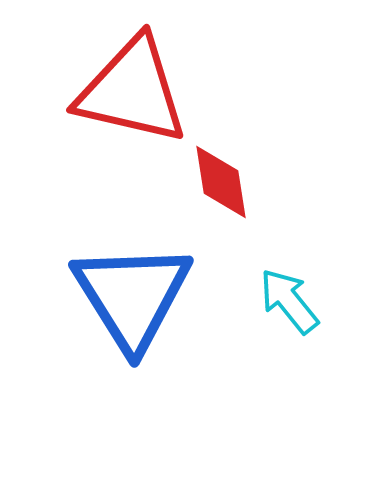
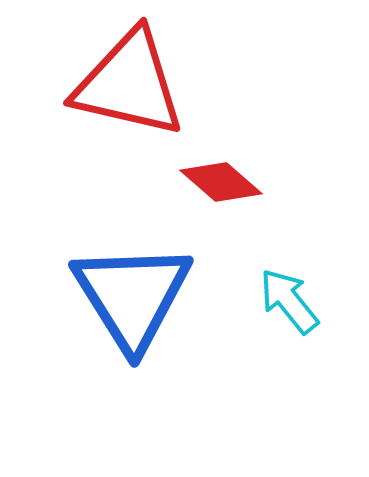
red triangle: moved 3 px left, 7 px up
red diamond: rotated 40 degrees counterclockwise
